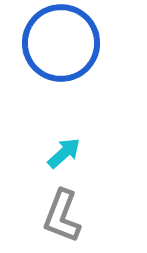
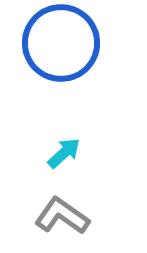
gray L-shape: rotated 104 degrees clockwise
